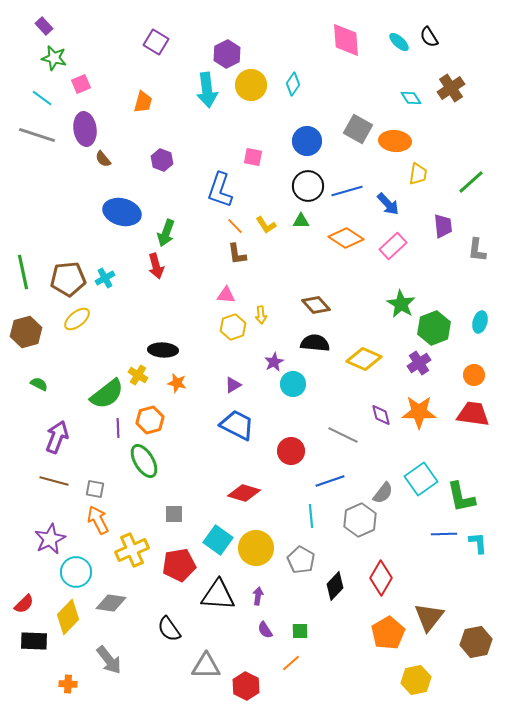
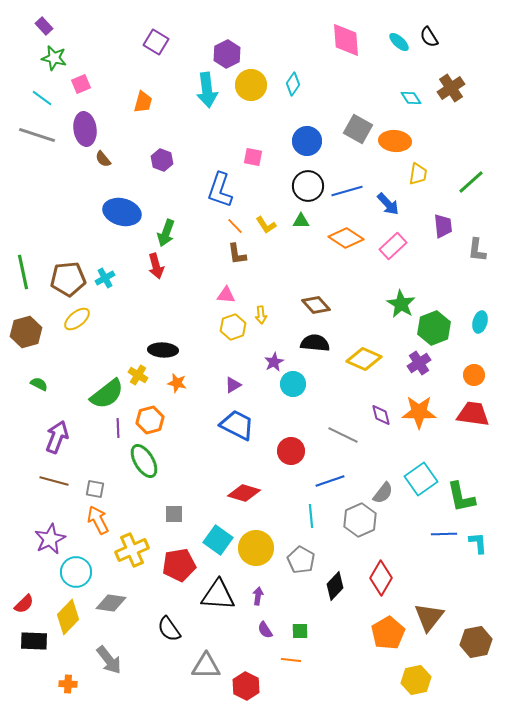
orange line at (291, 663): moved 3 px up; rotated 48 degrees clockwise
